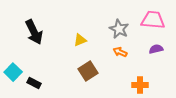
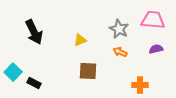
brown square: rotated 36 degrees clockwise
